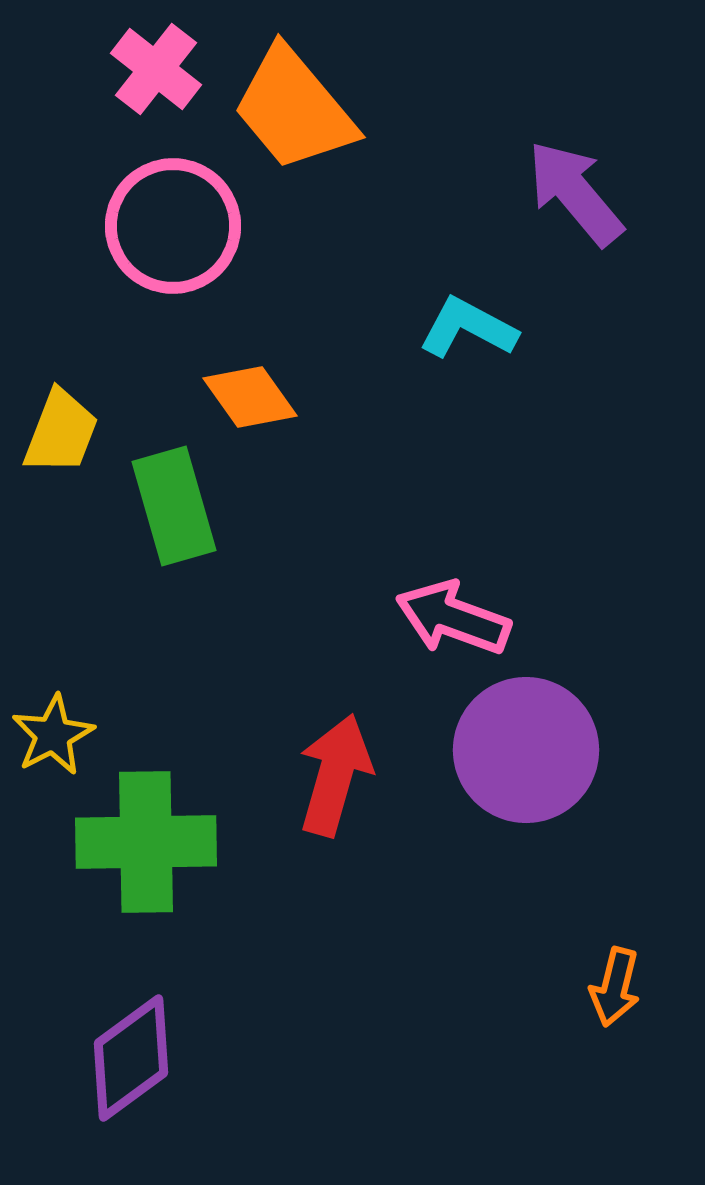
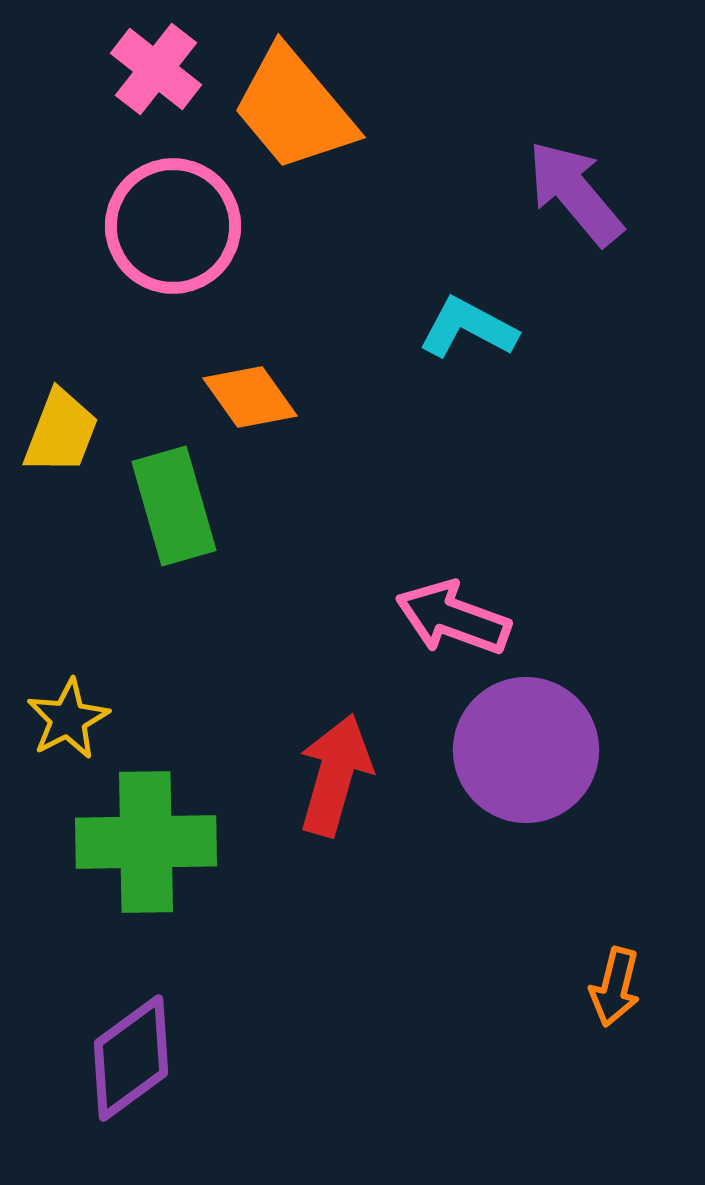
yellow star: moved 15 px right, 16 px up
